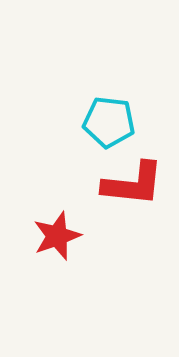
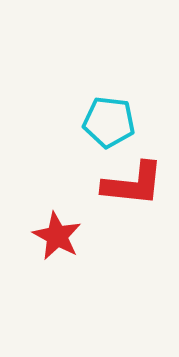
red star: rotated 24 degrees counterclockwise
